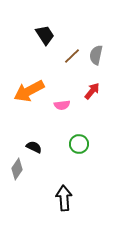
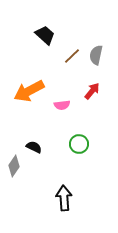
black trapezoid: rotated 15 degrees counterclockwise
gray diamond: moved 3 px left, 3 px up
